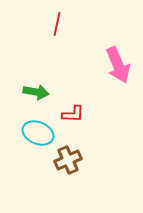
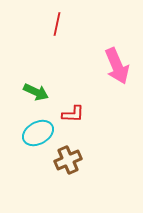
pink arrow: moved 1 px left, 1 px down
green arrow: rotated 15 degrees clockwise
cyan ellipse: rotated 52 degrees counterclockwise
